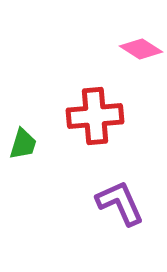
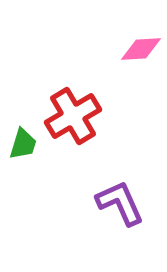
pink diamond: rotated 36 degrees counterclockwise
red cross: moved 22 px left; rotated 26 degrees counterclockwise
